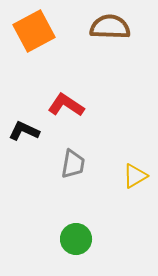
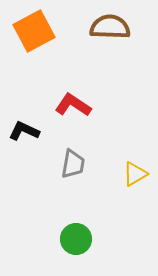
red L-shape: moved 7 px right
yellow triangle: moved 2 px up
